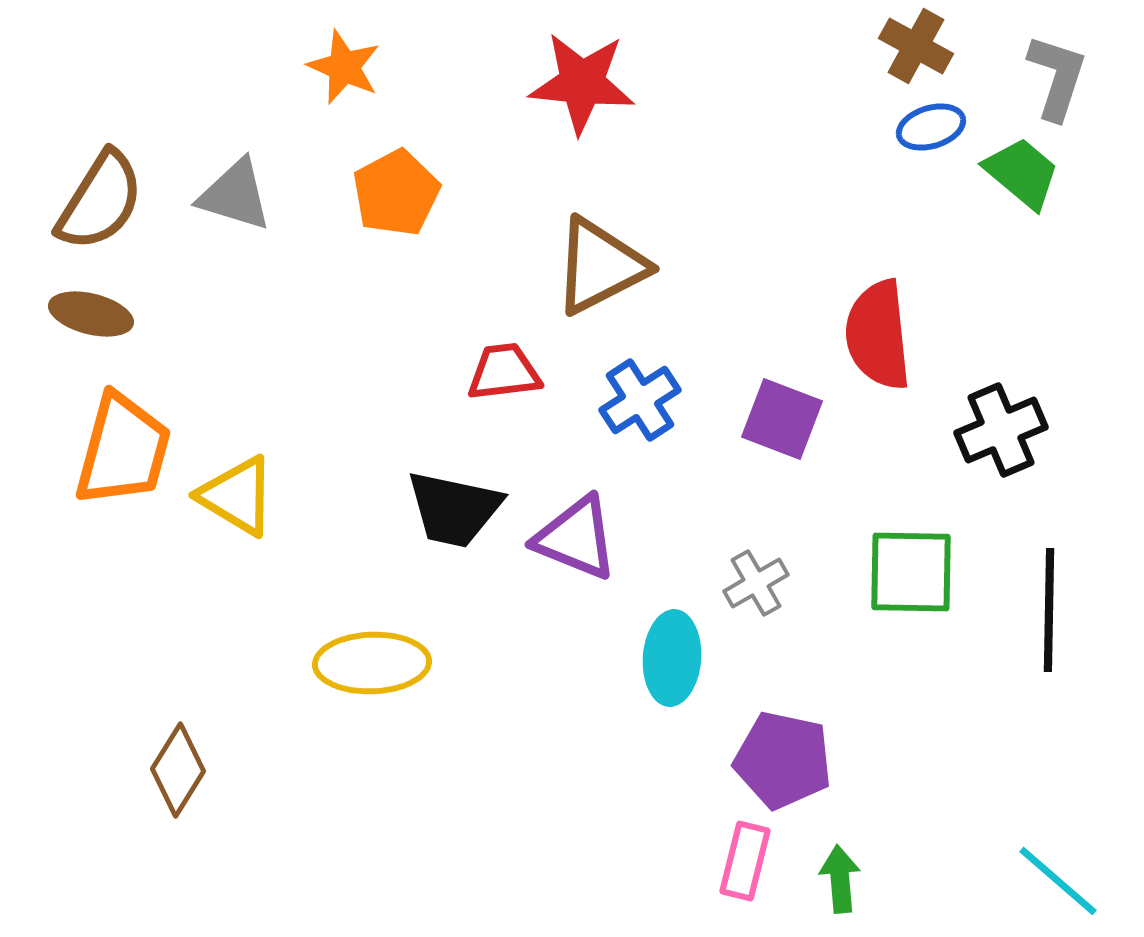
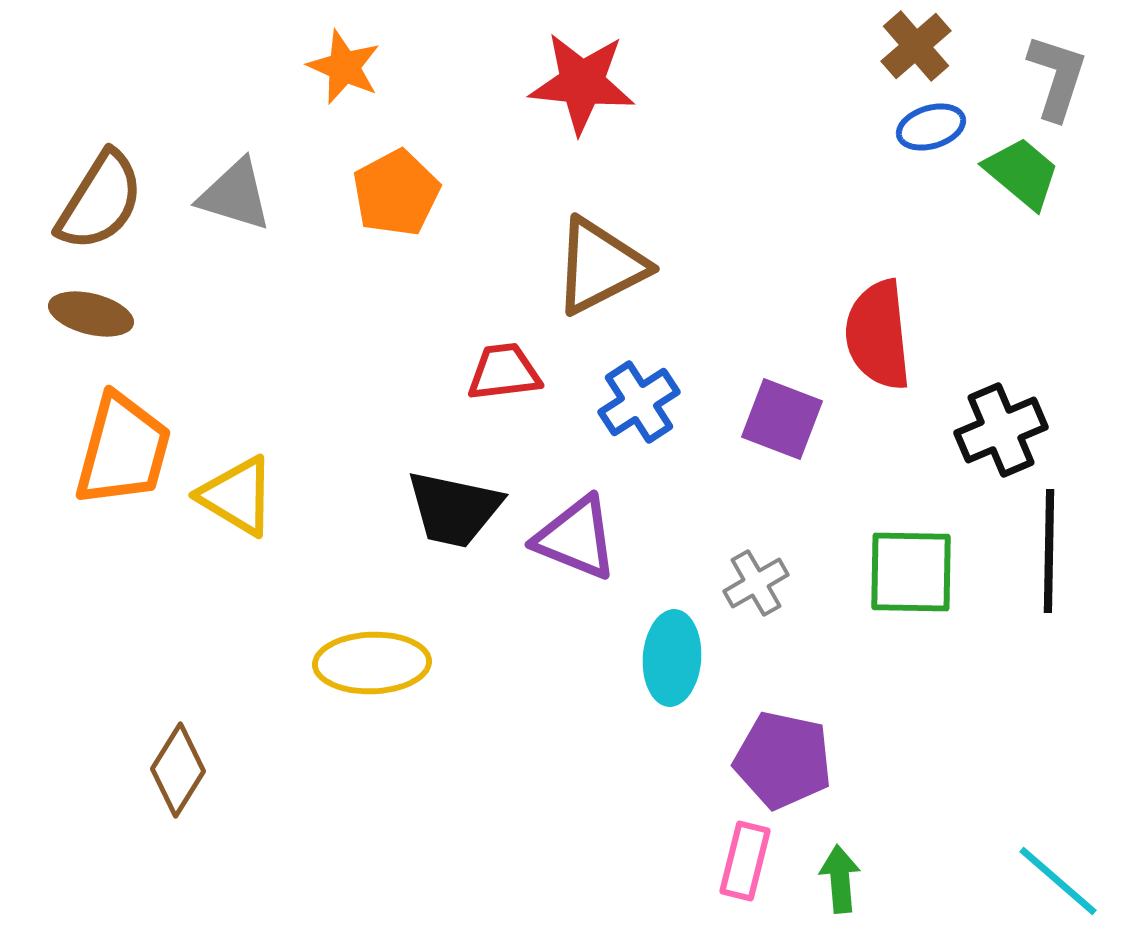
brown cross: rotated 20 degrees clockwise
blue cross: moved 1 px left, 2 px down
black line: moved 59 px up
